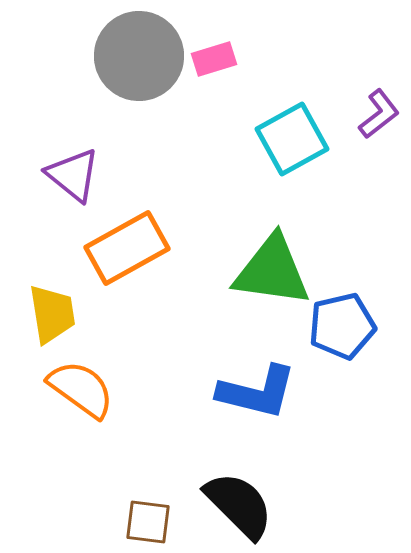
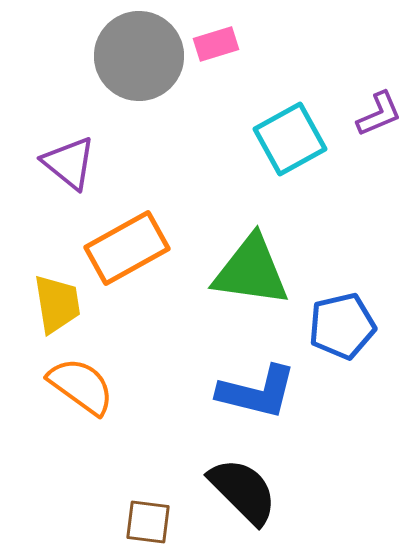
pink rectangle: moved 2 px right, 15 px up
purple L-shape: rotated 15 degrees clockwise
cyan square: moved 2 px left
purple triangle: moved 4 px left, 12 px up
green triangle: moved 21 px left
yellow trapezoid: moved 5 px right, 10 px up
orange semicircle: moved 3 px up
black semicircle: moved 4 px right, 14 px up
